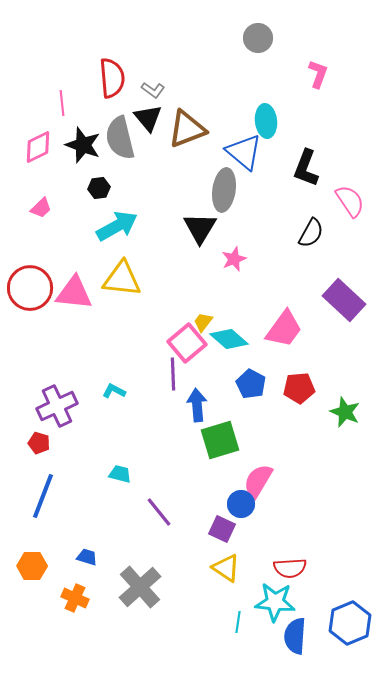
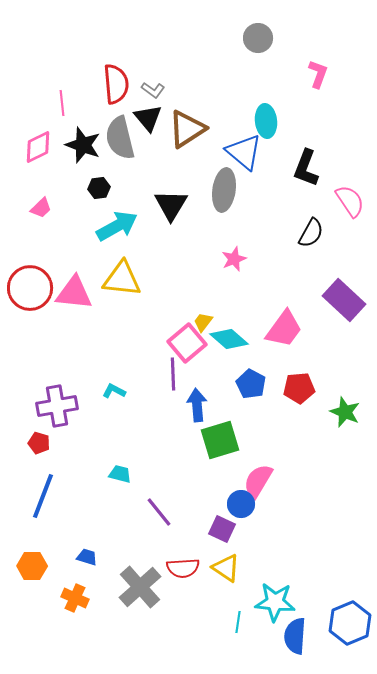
red semicircle at (112, 78): moved 4 px right, 6 px down
brown triangle at (187, 129): rotated 12 degrees counterclockwise
black triangle at (200, 228): moved 29 px left, 23 px up
purple cross at (57, 406): rotated 15 degrees clockwise
red semicircle at (290, 568): moved 107 px left
